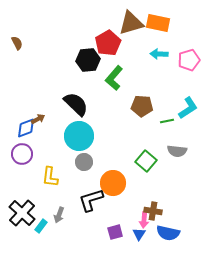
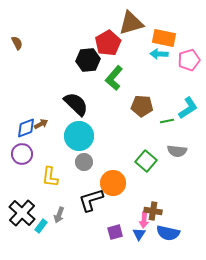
orange rectangle: moved 6 px right, 15 px down
brown arrow: moved 3 px right, 5 px down
